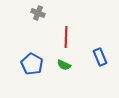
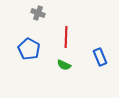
blue pentagon: moved 3 px left, 15 px up
